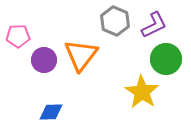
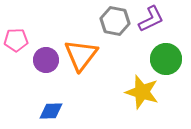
gray hexagon: rotated 12 degrees counterclockwise
purple L-shape: moved 3 px left, 6 px up
pink pentagon: moved 2 px left, 4 px down
purple circle: moved 2 px right
yellow star: rotated 16 degrees counterclockwise
blue diamond: moved 1 px up
